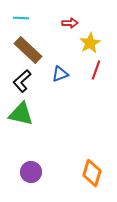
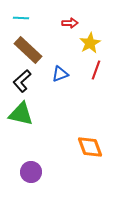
orange diamond: moved 2 px left, 26 px up; rotated 36 degrees counterclockwise
